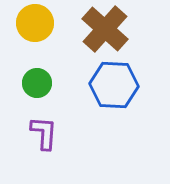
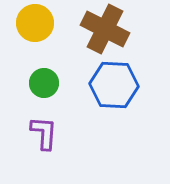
brown cross: rotated 15 degrees counterclockwise
green circle: moved 7 px right
